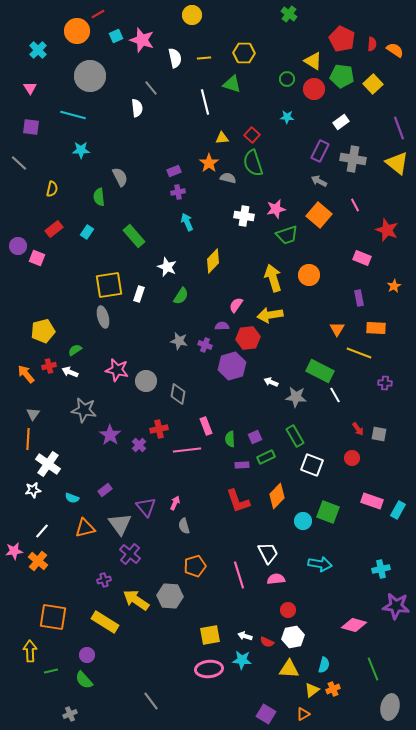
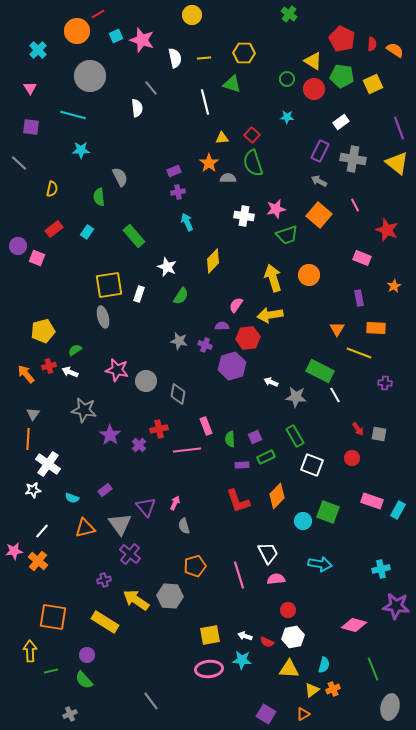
yellow square at (373, 84): rotated 18 degrees clockwise
gray semicircle at (228, 178): rotated 14 degrees counterclockwise
